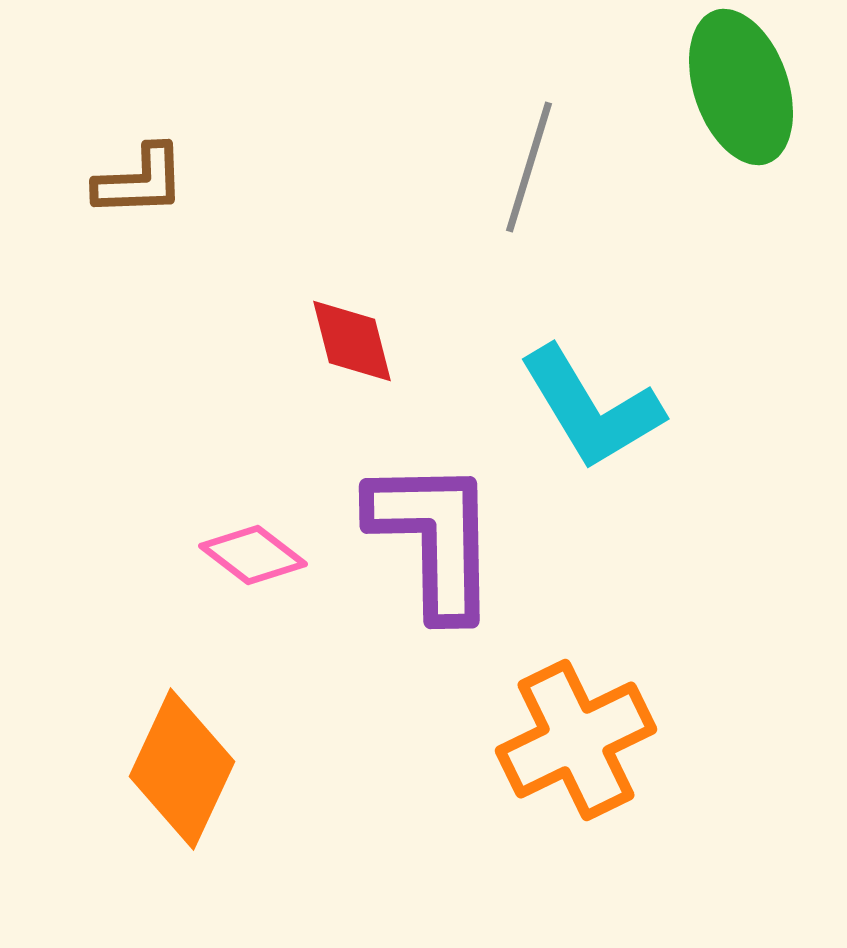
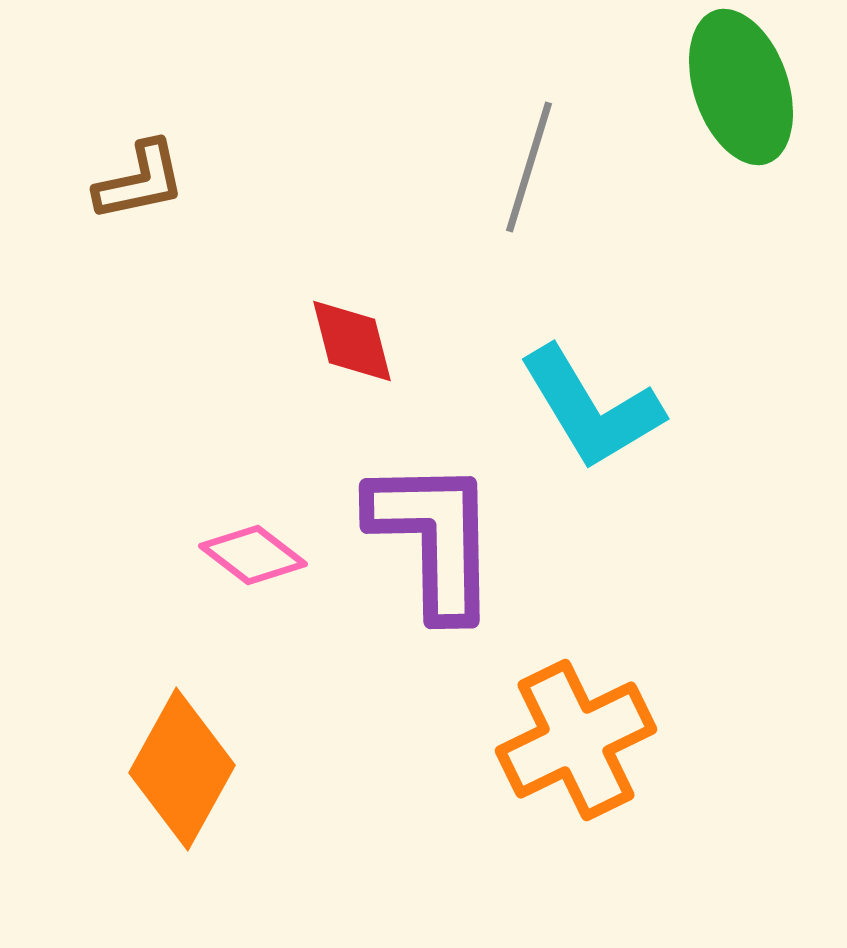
brown L-shape: rotated 10 degrees counterclockwise
orange diamond: rotated 4 degrees clockwise
